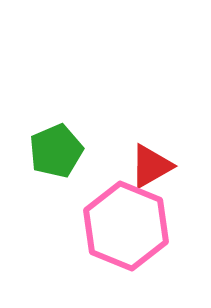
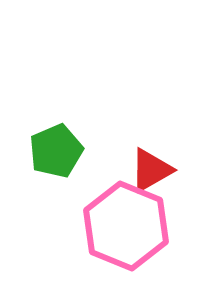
red triangle: moved 4 px down
